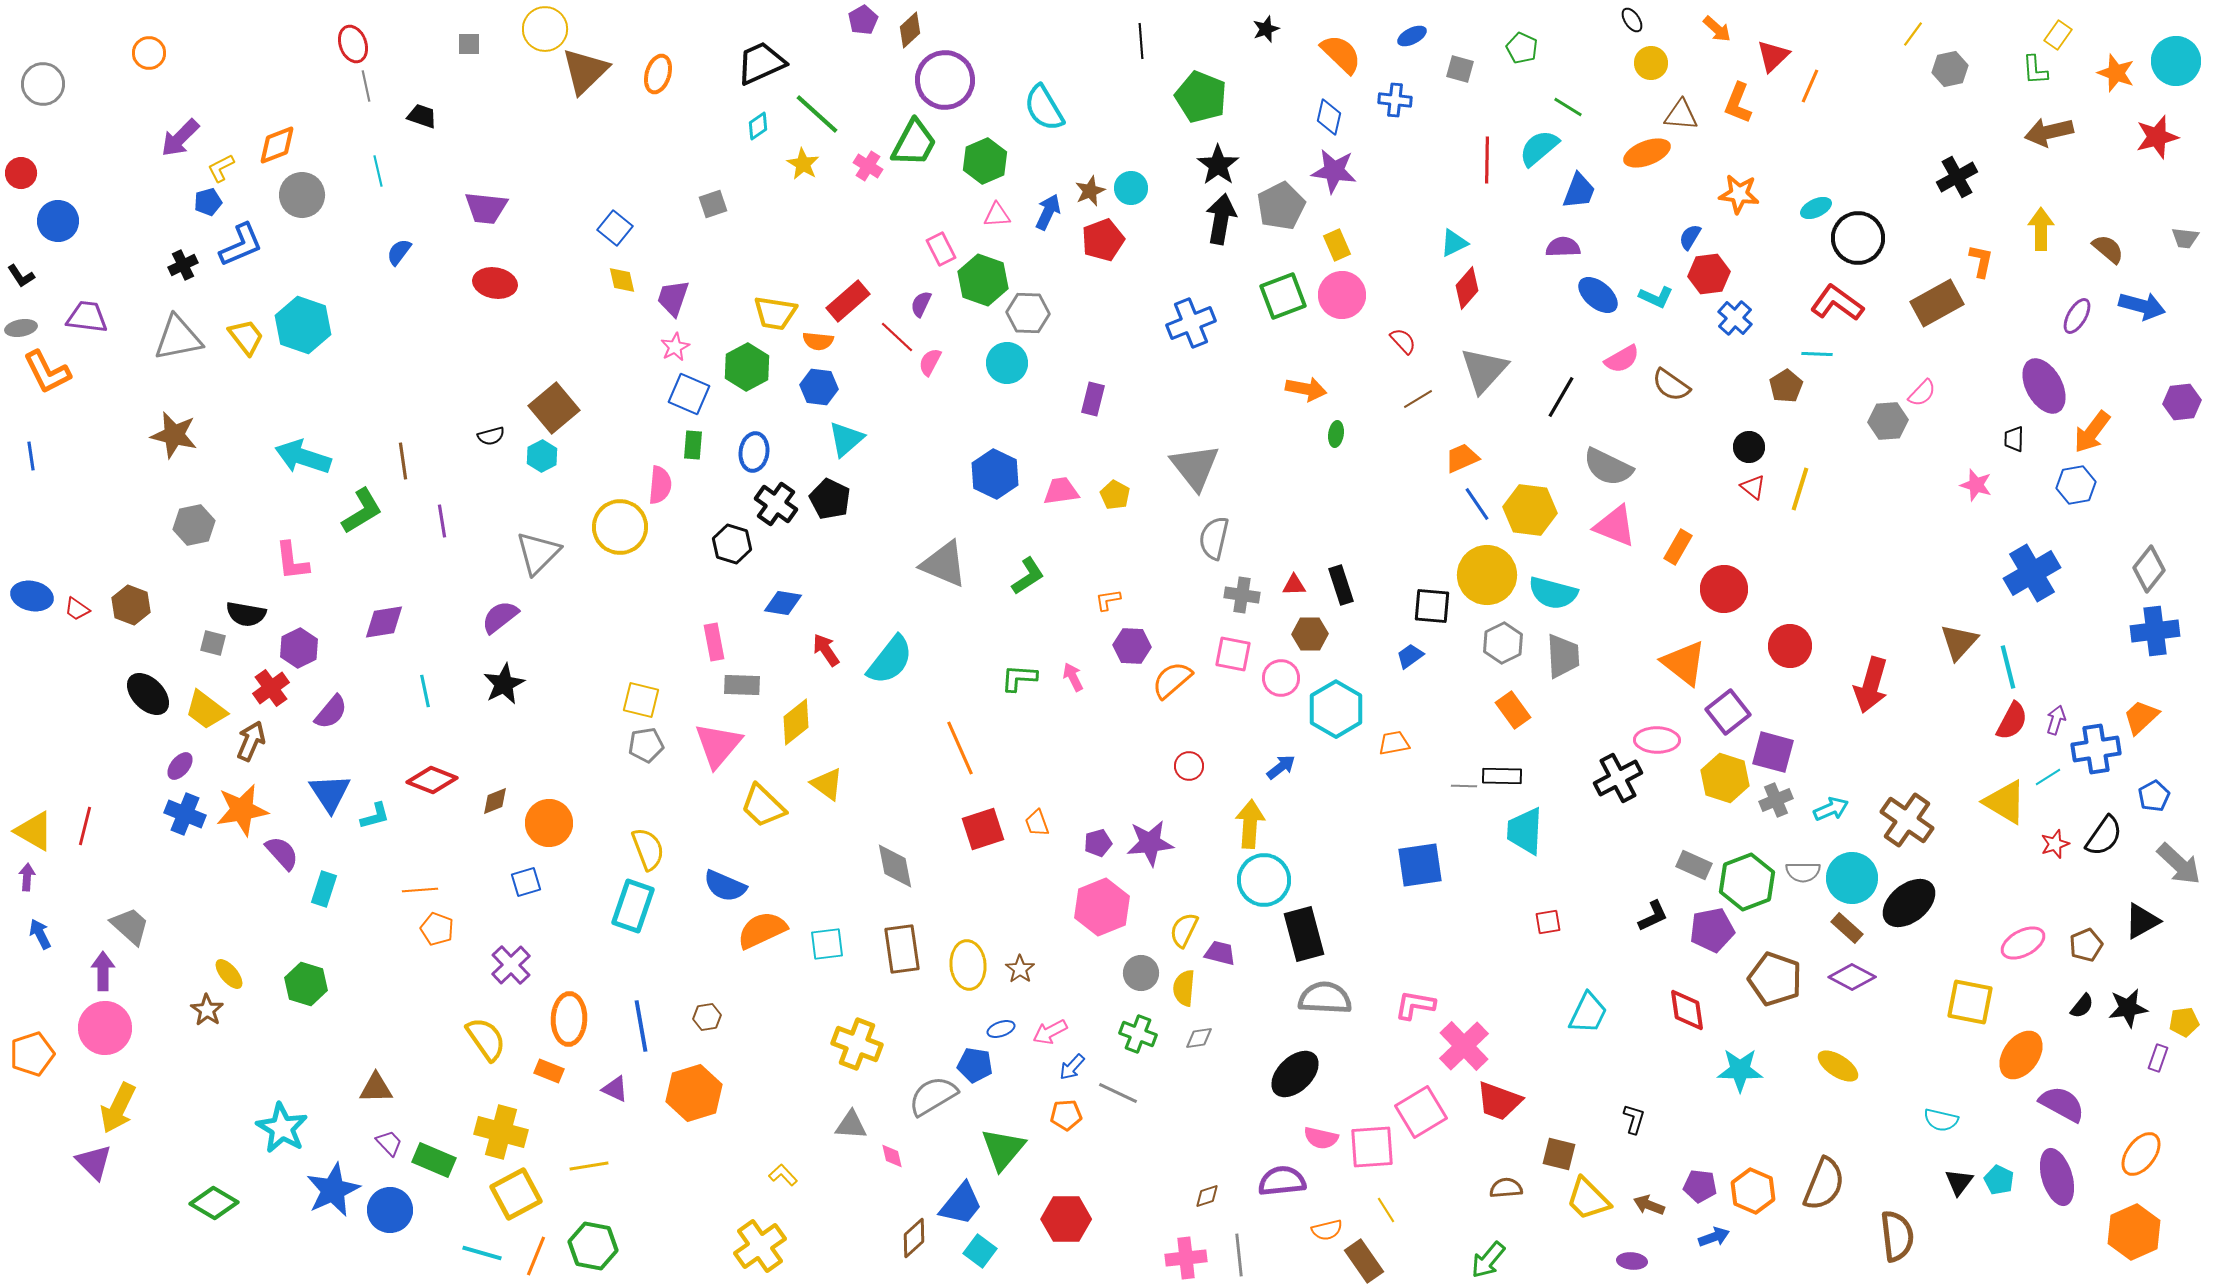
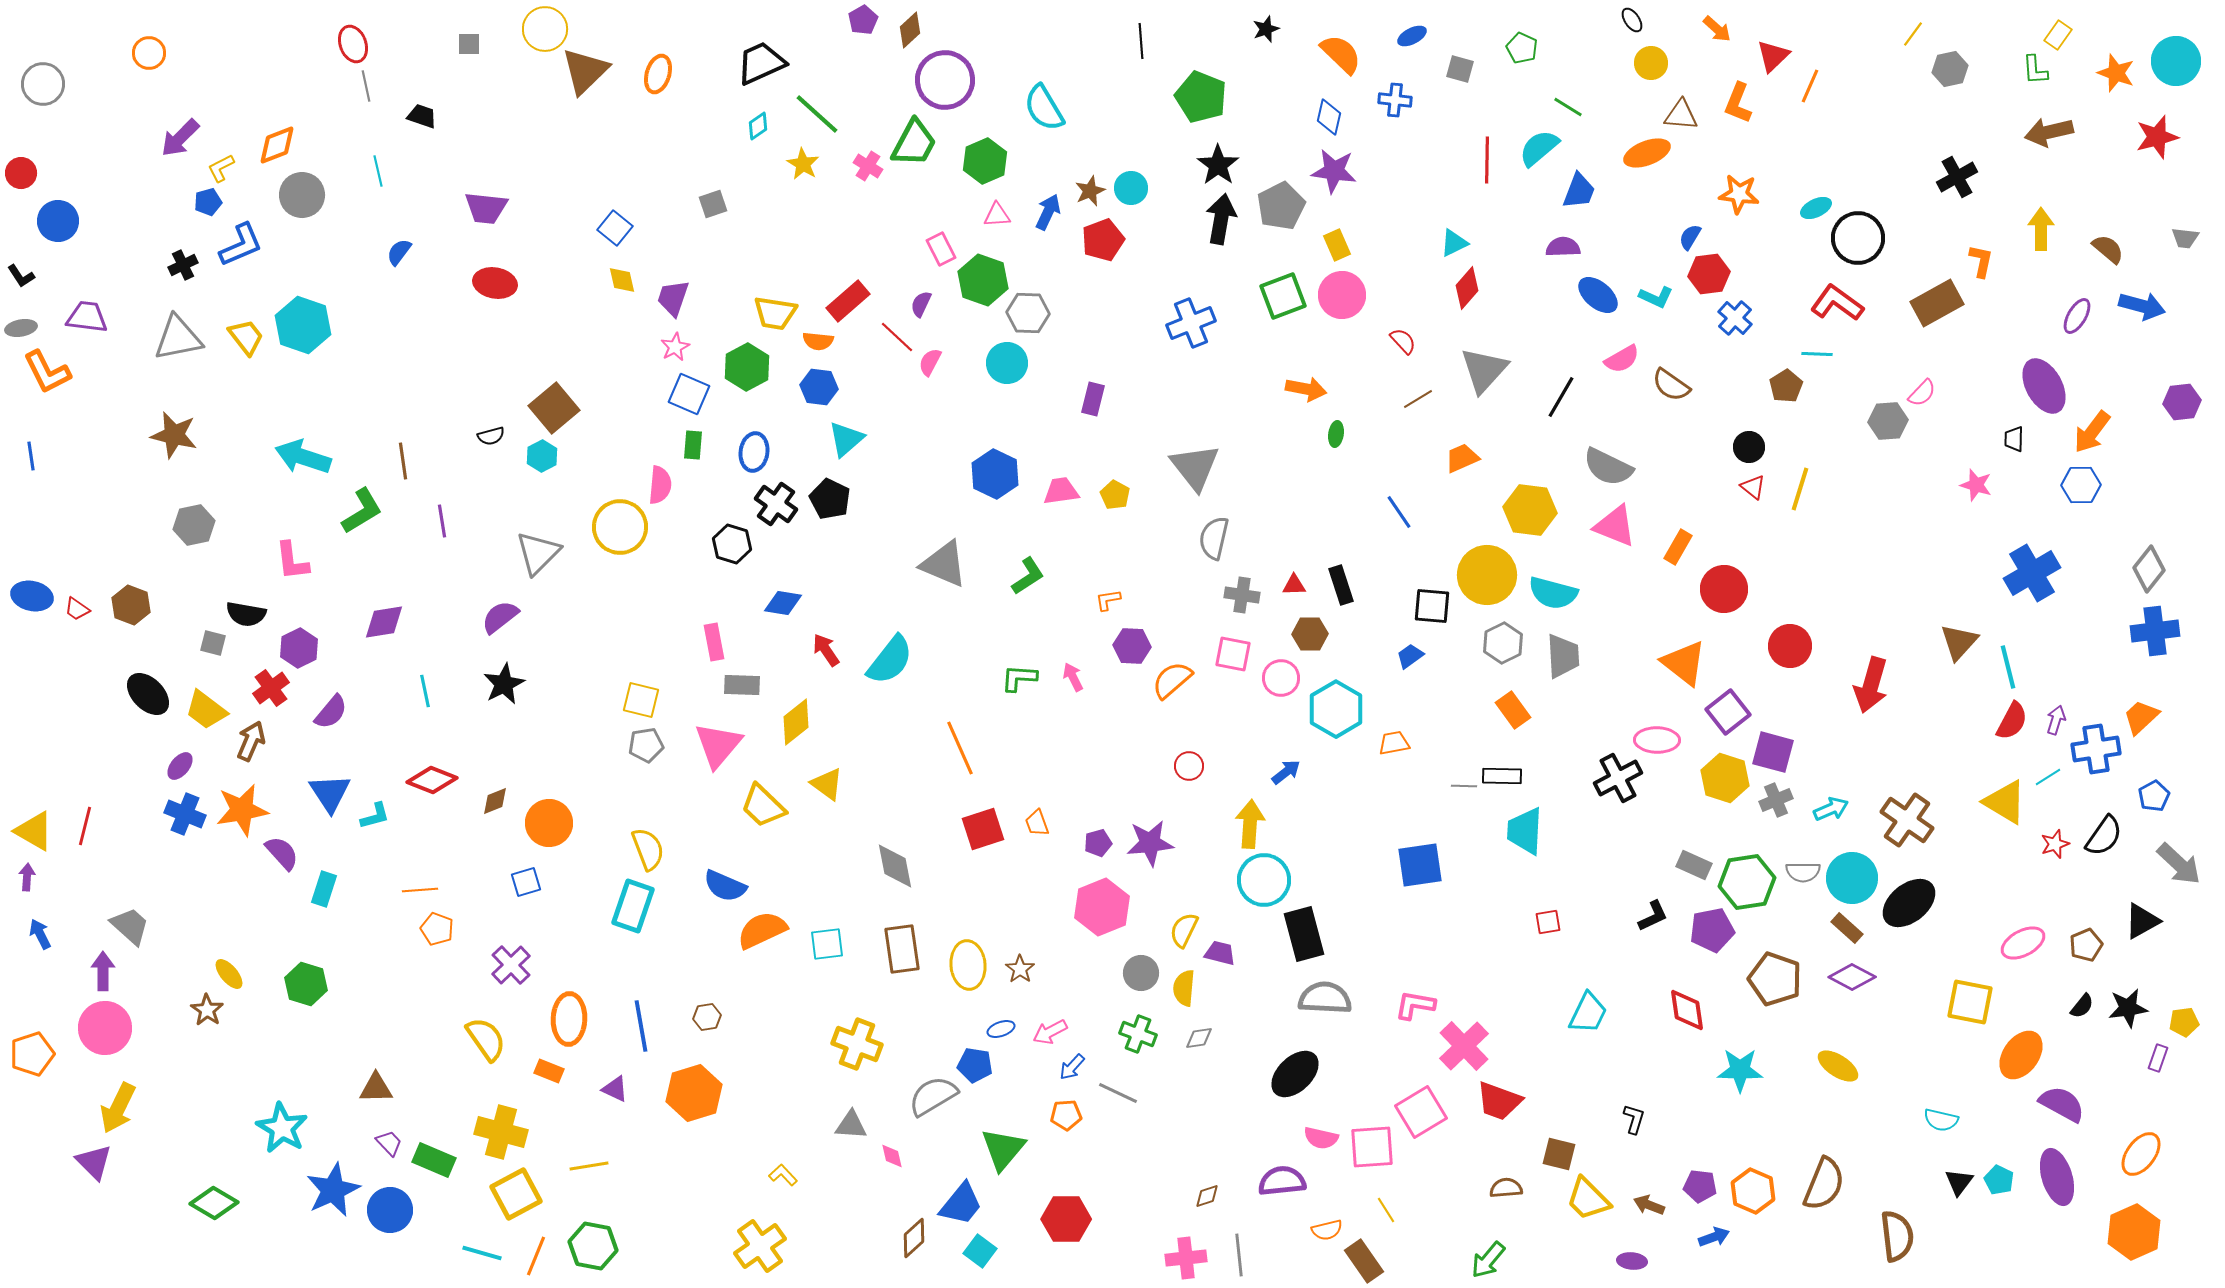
blue hexagon at (2076, 485): moved 5 px right; rotated 9 degrees clockwise
blue line at (1477, 504): moved 78 px left, 8 px down
blue arrow at (1281, 767): moved 5 px right, 5 px down
green hexagon at (1747, 882): rotated 12 degrees clockwise
